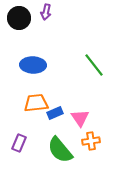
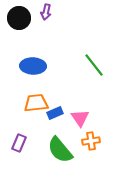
blue ellipse: moved 1 px down
